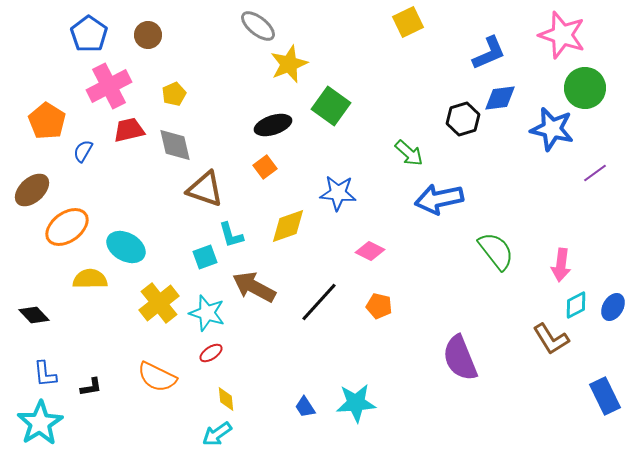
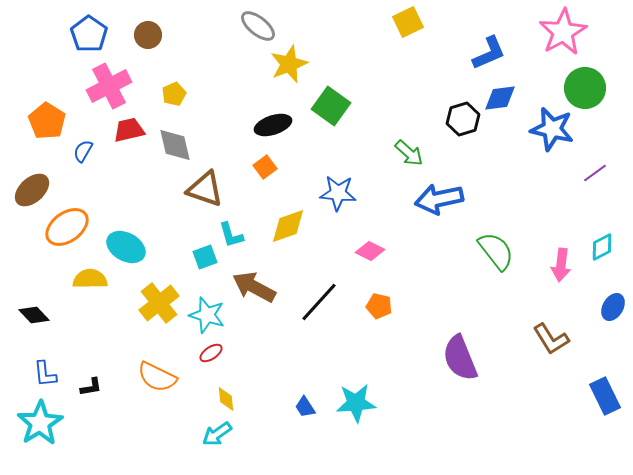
pink star at (562, 35): moved 1 px right, 3 px up; rotated 24 degrees clockwise
cyan diamond at (576, 305): moved 26 px right, 58 px up
cyan star at (207, 313): moved 2 px down
